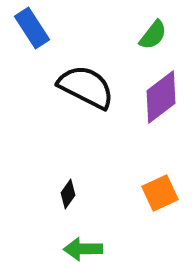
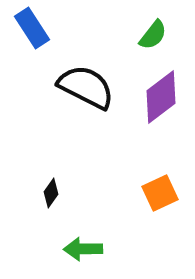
black diamond: moved 17 px left, 1 px up
